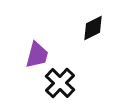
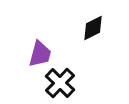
purple trapezoid: moved 3 px right, 1 px up
